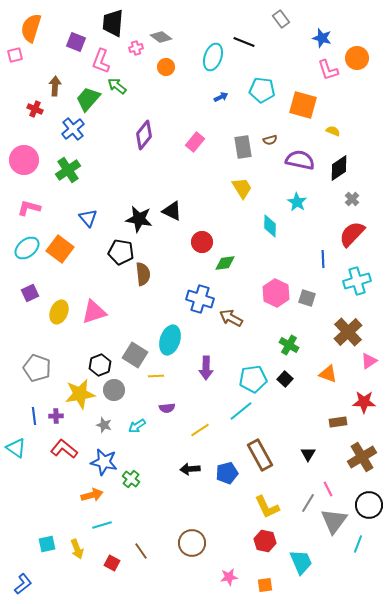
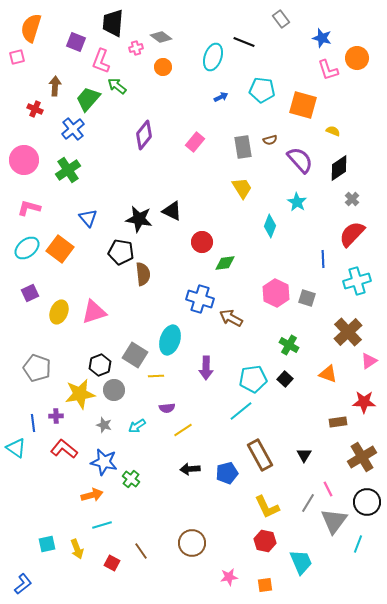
pink square at (15, 55): moved 2 px right, 2 px down
orange circle at (166, 67): moved 3 px left
purple semicircle at (300, 160): rotated 36 degrees clockwise
cyan diamond at (270, 226): rotated 20 degrees clockwise
blue line at (34, 416): moved 1 px left, 7 px down
yellow line at (200, 430): moved 17 px left
black triangle at (308, 454): moved 4 px left, 1 px down
black circle at (369, 505): moved 2 px left, 3 px up
